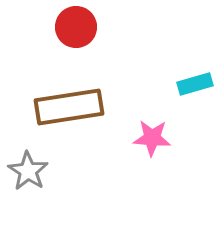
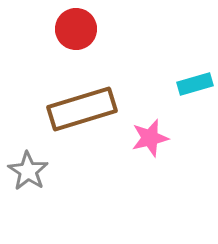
red circle: moved 2 px down
brown rectangle: moved 13 px right, 2 px down; rotated 8 degrees counterclockwise
pink star: moved 2 px left; rotated 18 degrees counterclockwise
